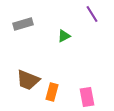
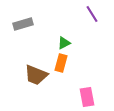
green triangle: moved 7 px down
brown trapezoid: moved 8 px right, 5 px up
orange rectangle: moved 9 px right, 29 px up
